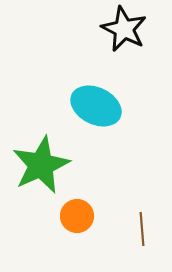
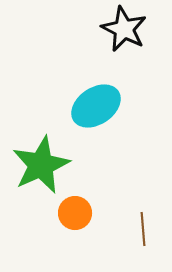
cyan ellipse: rotated 60 degrees counterclockwise
orange circle: moved 2 px left, 3 px up
brown line: moved 1 px right
